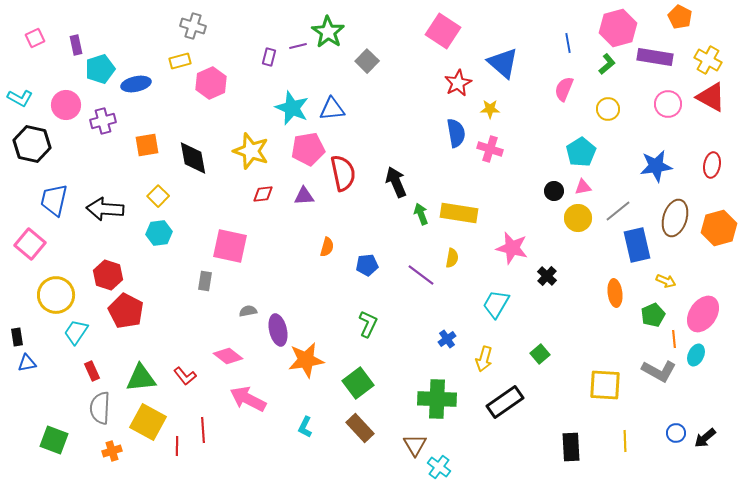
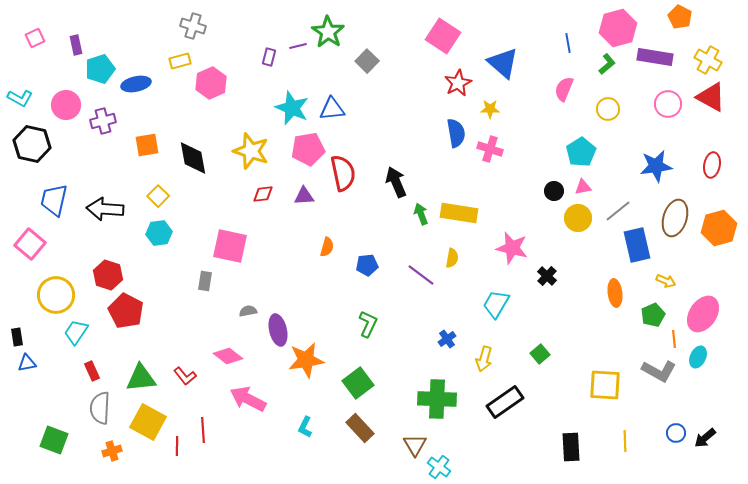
pink square at (443, 31): moved 5 px down
cyan ellipse at (696, 355): moved 2 px right, 2 px down
